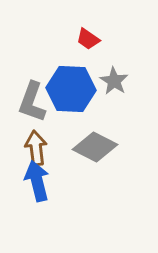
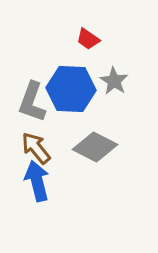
brown arrow: rotated 32 degrees counterclockwise
